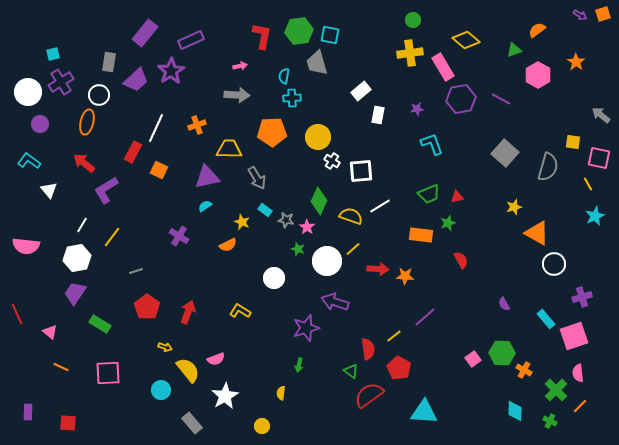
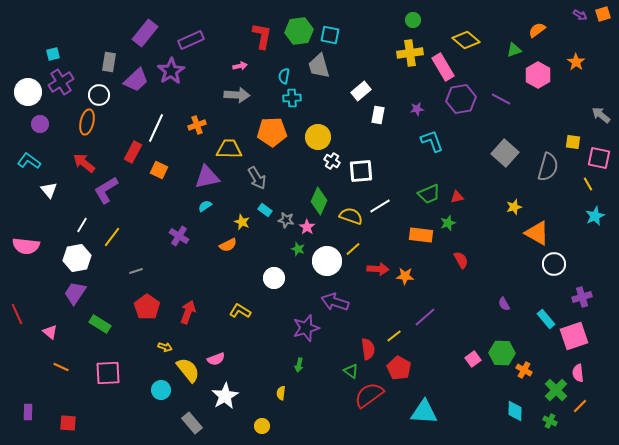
gray trapezoid at (317, 63): moved 2 px right, 3 px down
cyan L-shape at (432, 144): moved 3 px up
